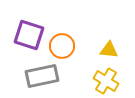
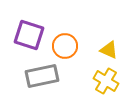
orange circle: moved 3 px right
yellow triangle: rotated 18 degrees clockwise
